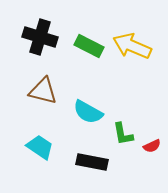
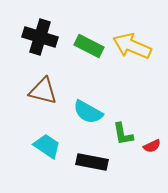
cyan trapezoid: moved 7 px right, 1 px up
